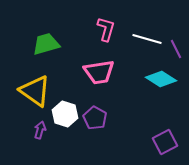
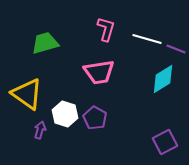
green trapezoid: moved 1 px left, 1 px up
purple line: rotated 42 degrees counterclockwise
cyan diamond: moved 2 px right; rotated 64 degrees counterclockwise
yellow triangle: moved 8 px left, 3 px down
